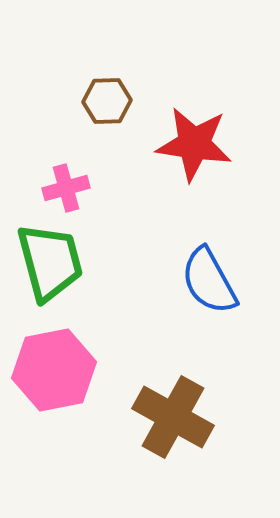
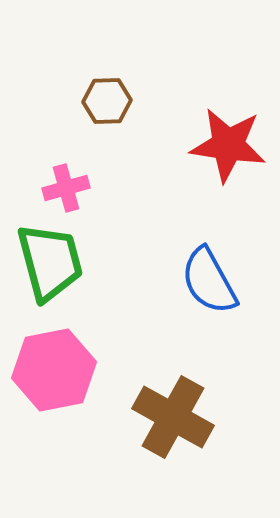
red star: moved 34 px right, 1 px down
